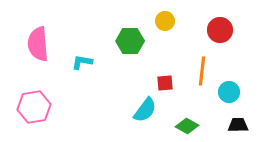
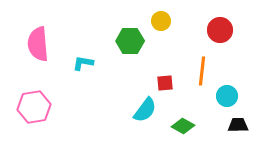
yellow circle: moved 4 px left
cyan L-shape: moved 1 px right, 1 px down
cyan circle: moved 2 px left, 4 px down
green diamond: moved 4 px left
